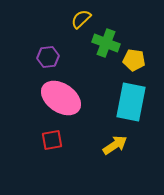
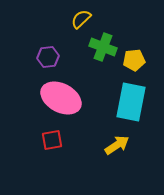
green cross: moved 3 px left, 4 px down
yellow pentagon: rotated 15 degrees counterclockwise
pink ellipse: rotated 6 degrees counterclockwise
yellow arrow: moved 2 px right
